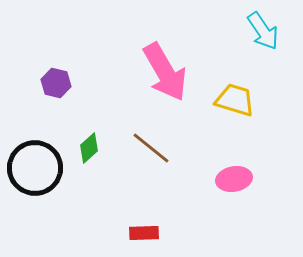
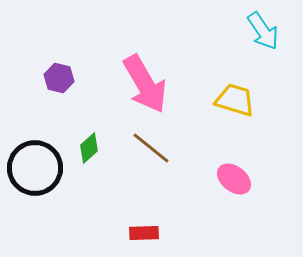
pink arrow: moved 20 px left, 12 px down
purple hexagon: moved 3 px right, 5 px up
pink ellipse: rotated 48 degrees clockwise
